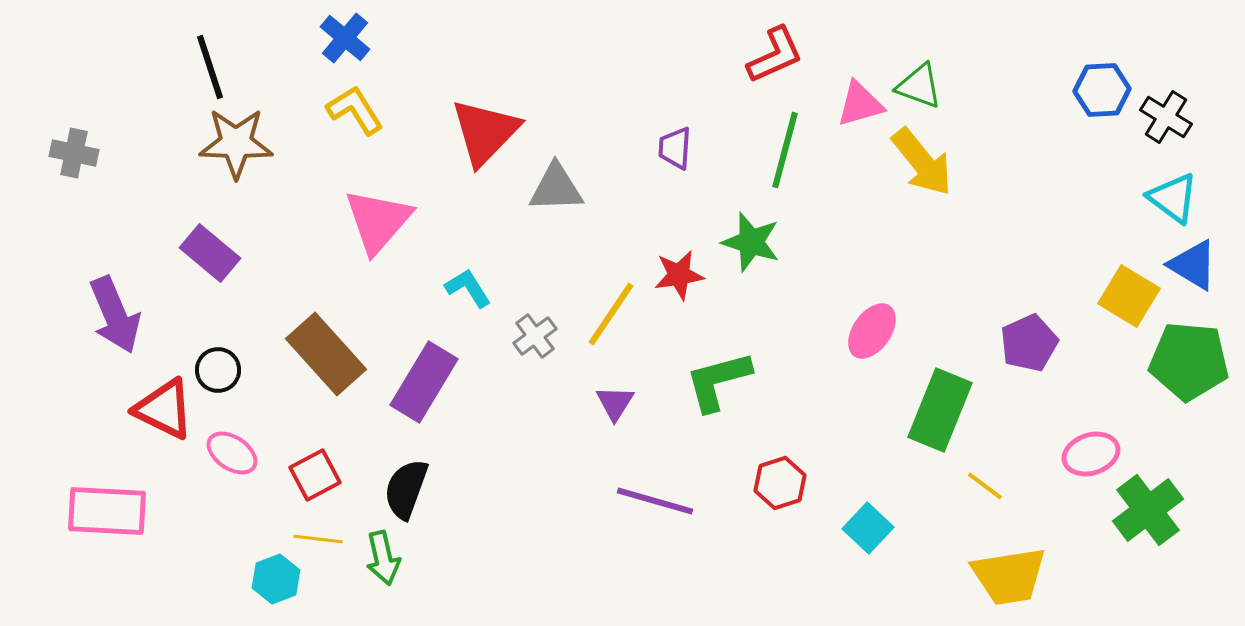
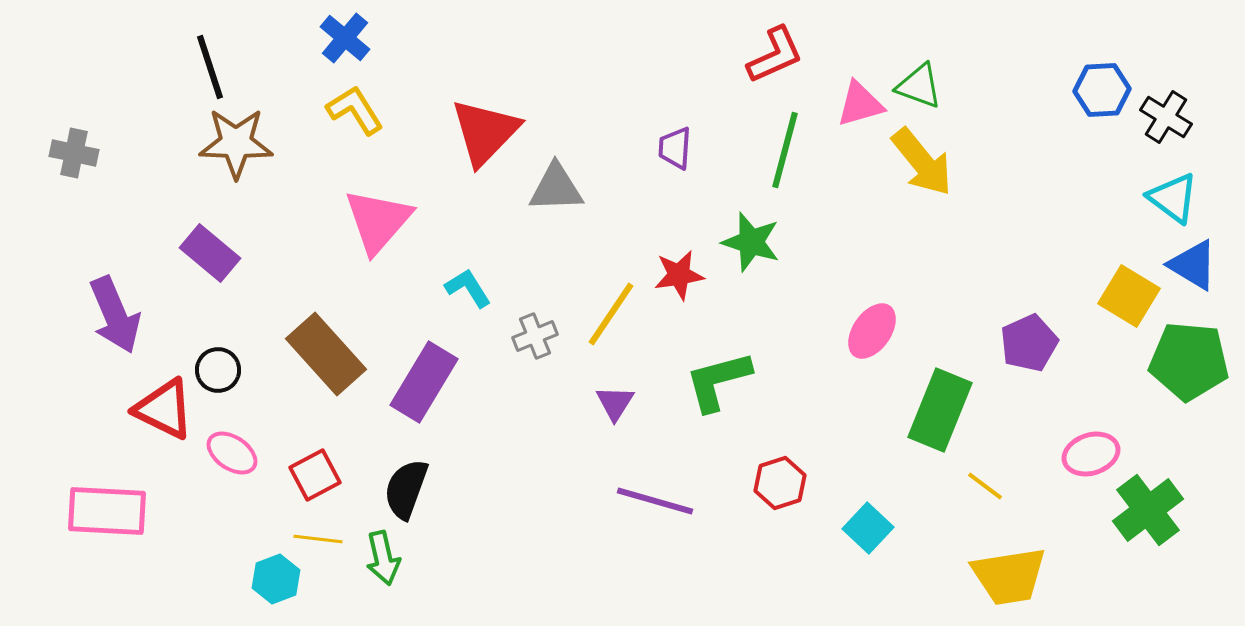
gray cross at (535, 336): rotated 15 degrees clockwise
